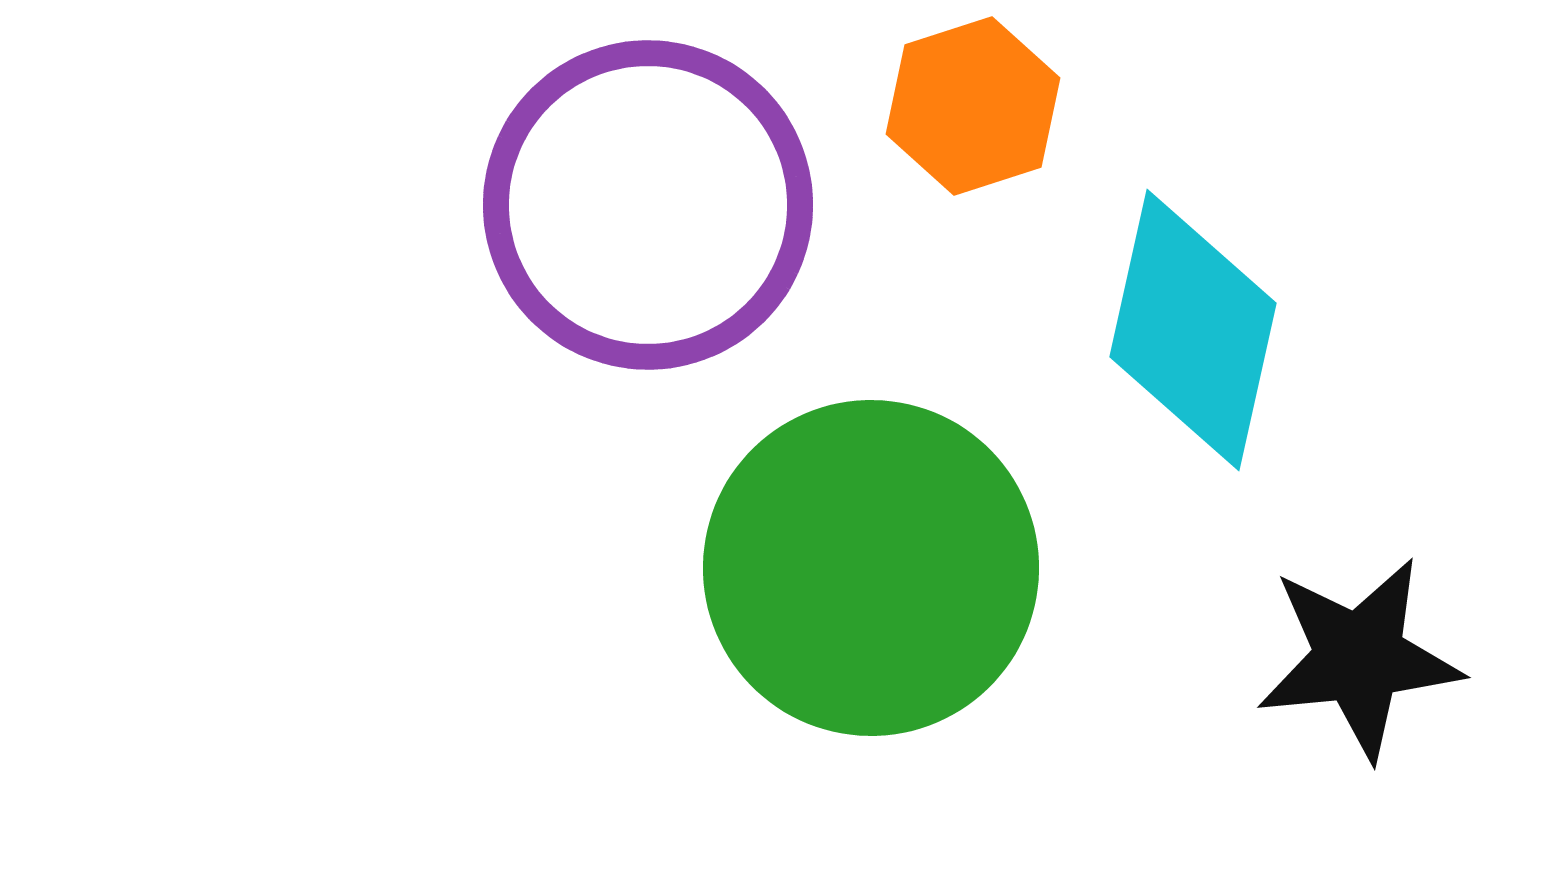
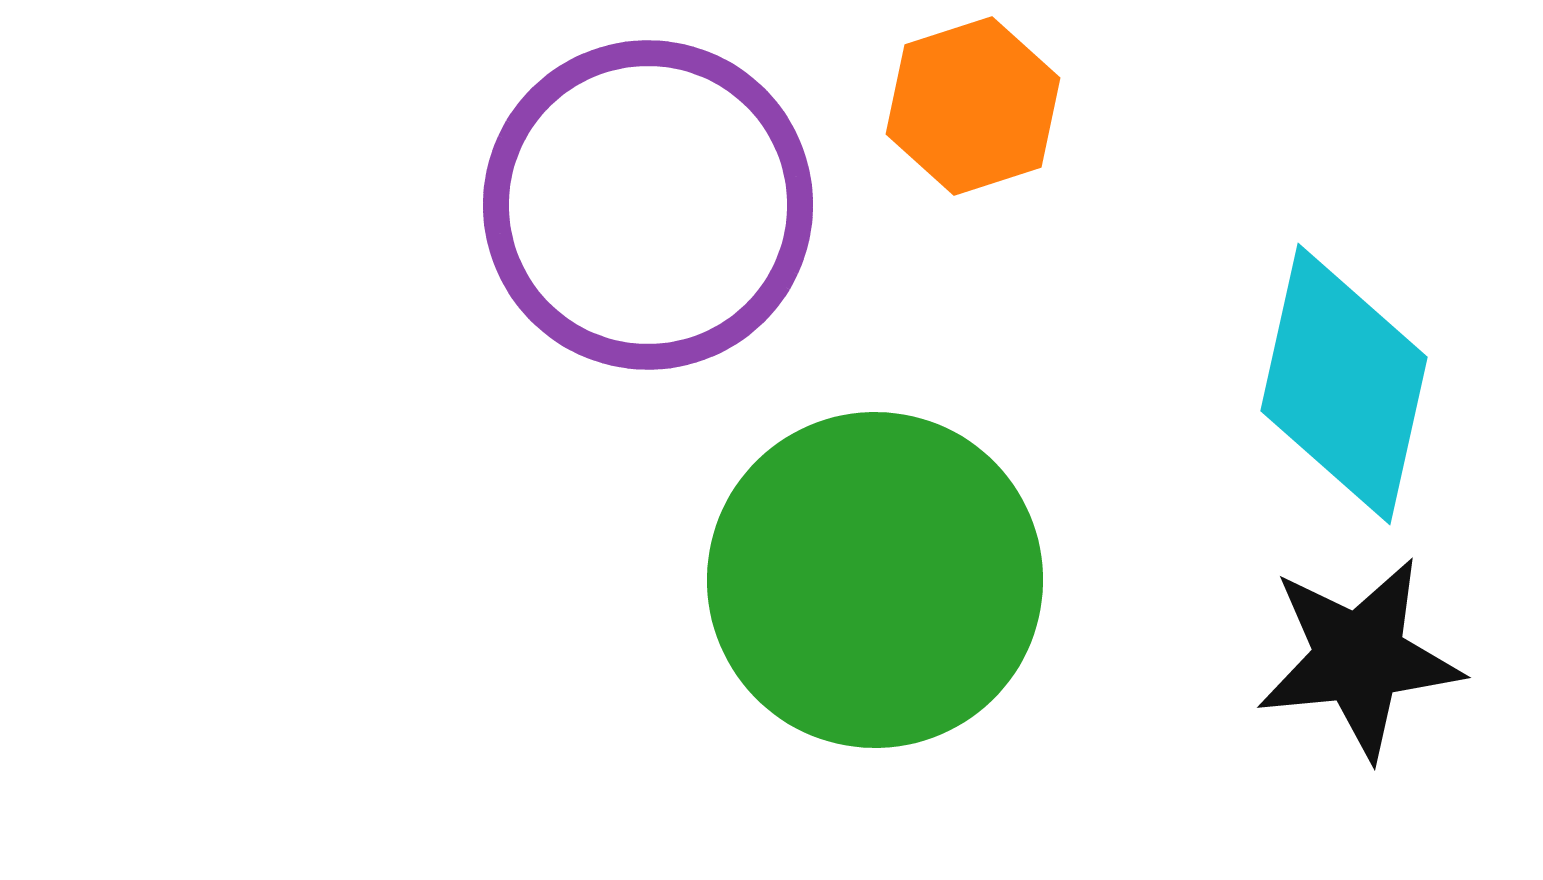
cyan diamond: moved 151 px right, 54 px down
green circle: moved 4 px right, 12 px down
